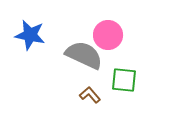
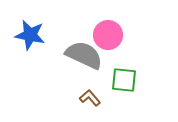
brown L-shape: moved 3 px down
